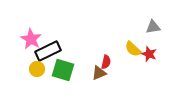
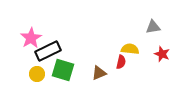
pink star: moved 1 px up; rotated 10 degrees clockwise
yellow semicircle: moved 3 px left; rotated 144 degrees clockwise
red star: moved 13 px right
red semicircle: moved 15 px right
yellow circle: moved 5 px down
